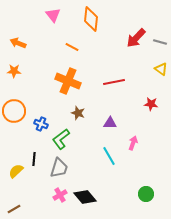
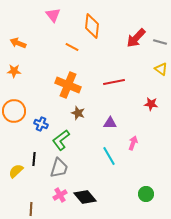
orange diamond: moved 1 px right, 7 px down
orange cross: moved 4 px down
green L-shape: moved 1 px down
brown line: moved 17 px right; rotated 56 degrees counterclockwise
